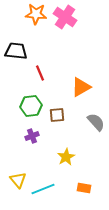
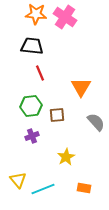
black trapezoid: moved 16 px right, 5 px up
orange triangle: rotated 30 degrees counterclockwise
